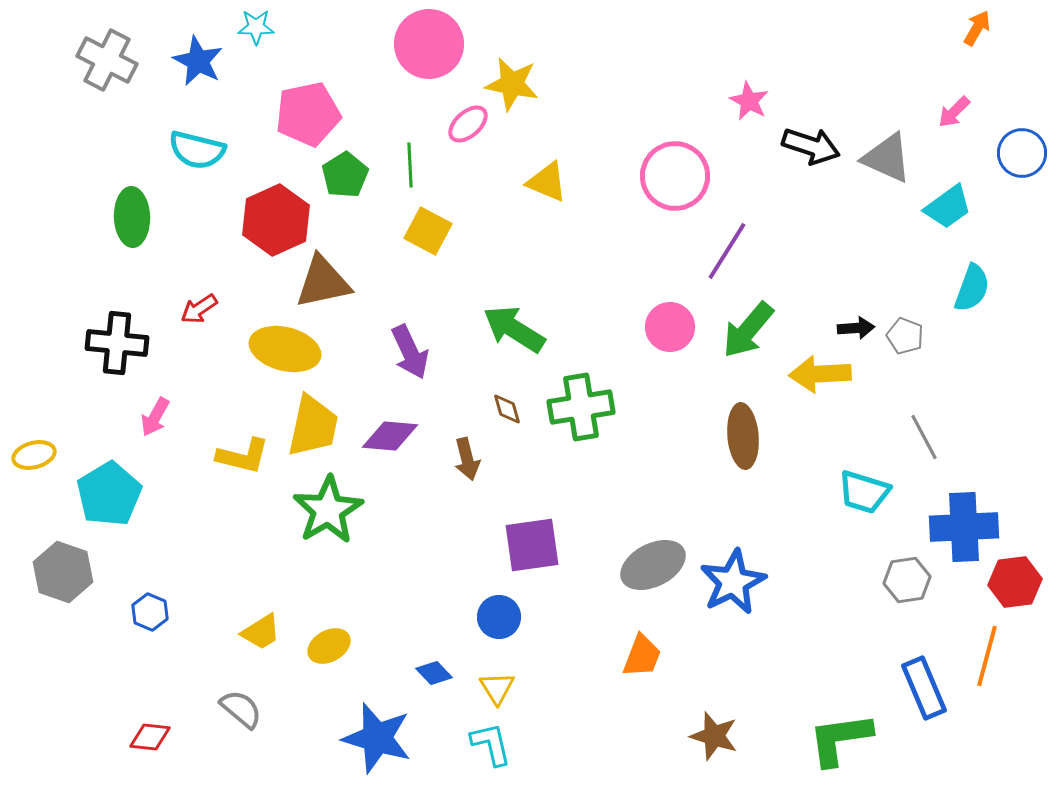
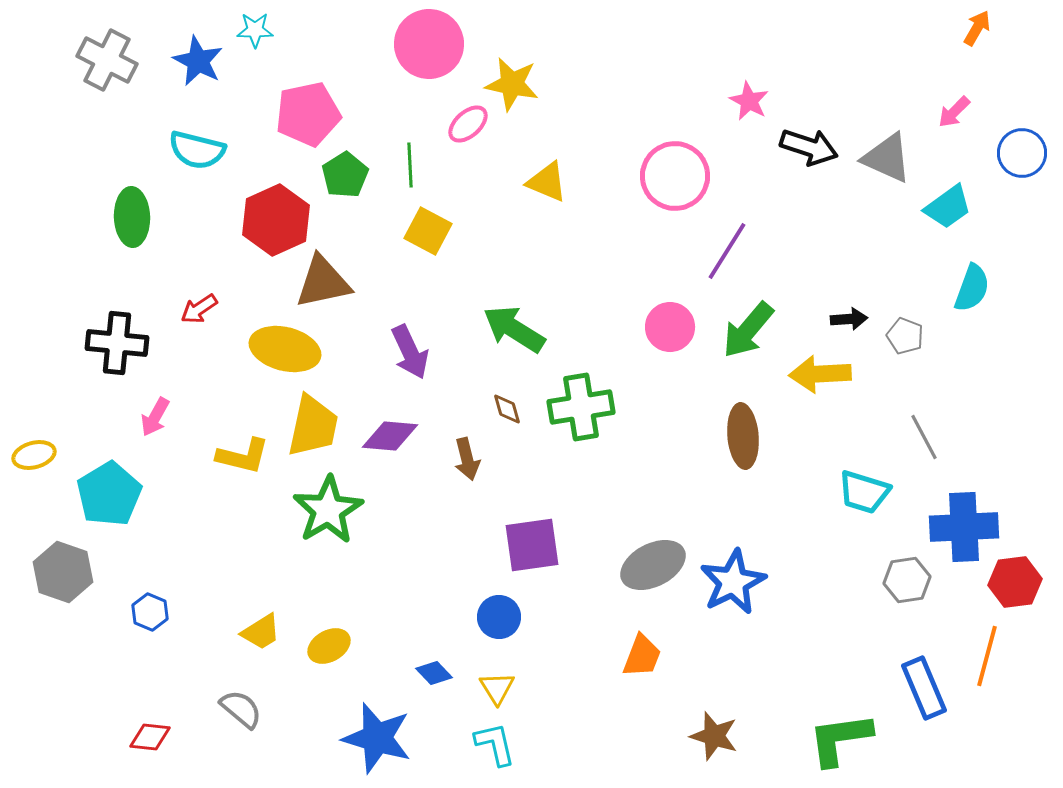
cyan star at (256, 27): moved 1 px left, 3 px down
black arrow at (811, 146): moved 2 px left, 1 px down
black arrow at (856, 328): moved 7 px left, 9 px up
cyan L-shape at (491, 744): moved 4 px right
